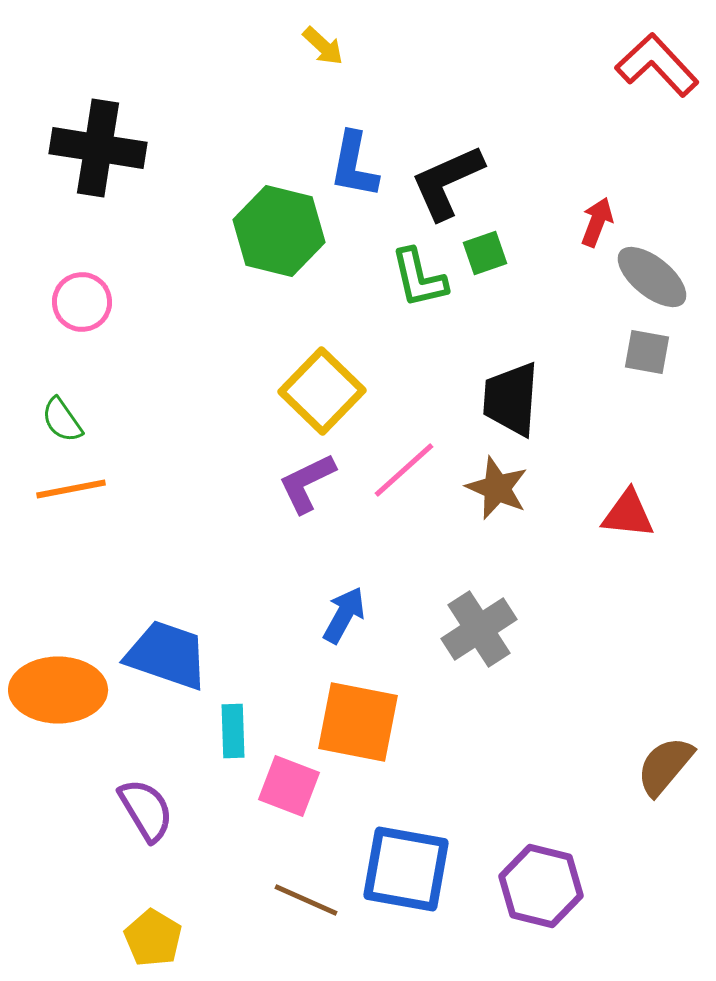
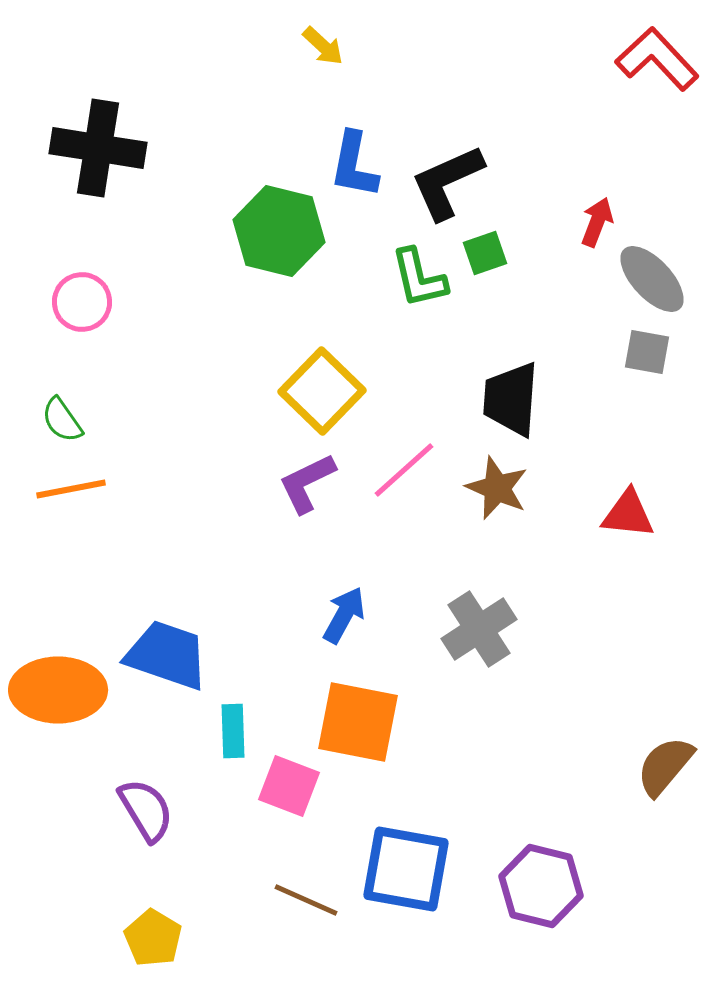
red L-shape: moved 6 px up
gray ellipse: moved 2 px down; rotated 8 degrees clockwise
